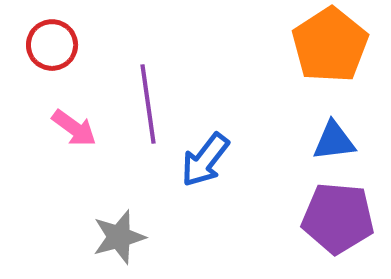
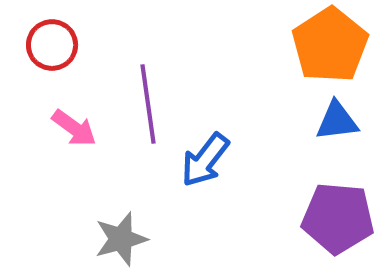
blue triangle: moved 3 px right, 20 px up
gray star: moved 2 px right, 2 px down
